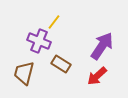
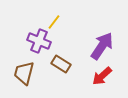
red arrow: moved 5 px right
